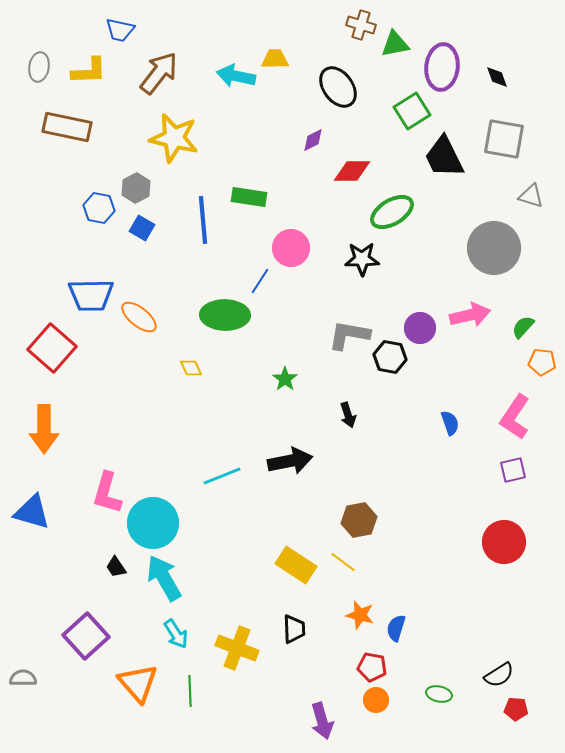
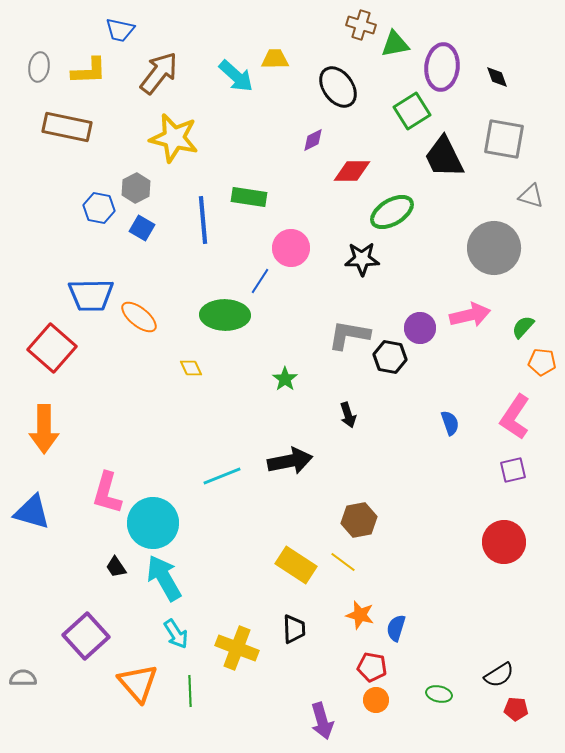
cyan arrow at (236, 76): rotated 150 degrees counterclockwise
